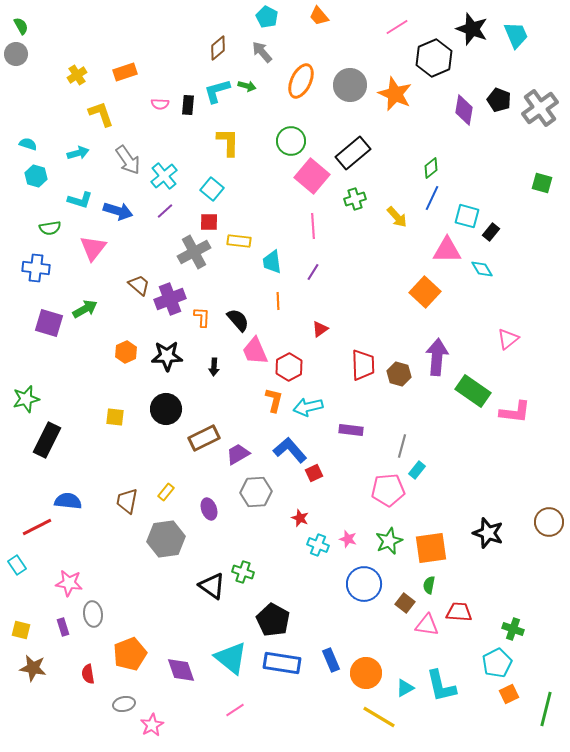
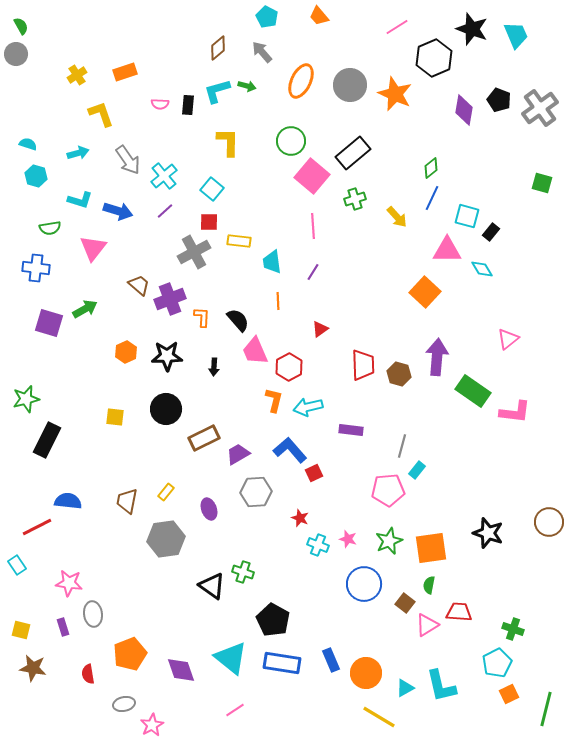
pink triangle at (427, 625): rotated 40 degrees counterclockwise
